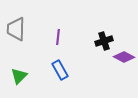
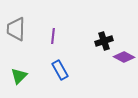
purple line: moved 5 px left, 1 px up
